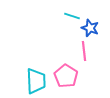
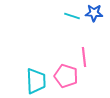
blue star: moved 4 px right, 15 px up; rotated 18 degrees counterclockwise
pink line: moved 6 px down
pink pentagon: rotated 15 degrees counterclockwise
